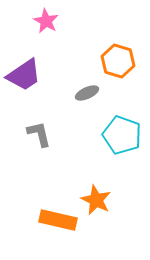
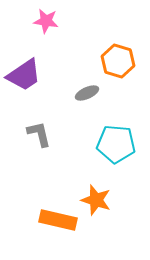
pink star: rotated 20 degrees counterclockwise
cyan pentagon: moved 6 px left, 9 px down; rotated 15 degrees counterclockwise
orange star: rotated 8 degrees counterclockwise
